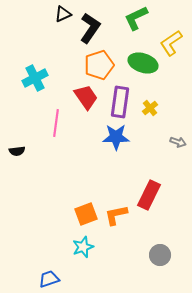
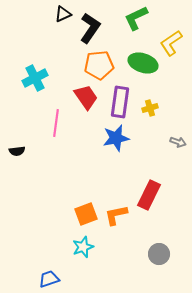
orange pentagon: rotated 12 degrees clockwise
yellow cross: rotated 21 degrees clockwise
blue star: moved 1 px down; rotated 12 degrees counterclockwise
gray circle: moved 1 px left, 1 px up
